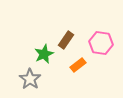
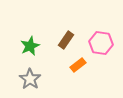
green star: moved 14 px left, 8 px up
